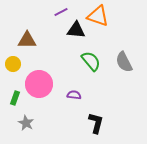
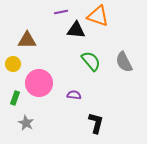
purple line: rotated 16 degrees clockwise
pink circle: moved 1 px up
